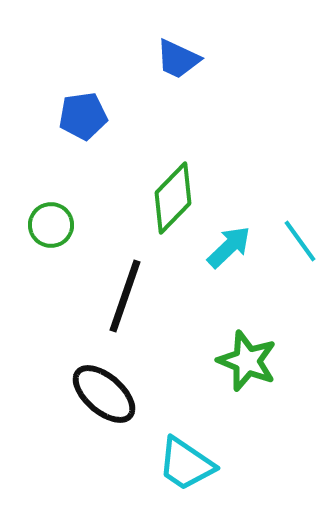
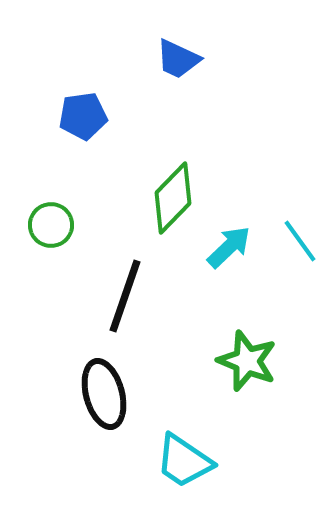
black ellipse: rotated 34 degrees clockwise
cyan trapezoid: moved 2 px left, 3 px up
